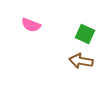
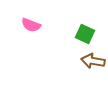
brown arrow: moved 12 px right
